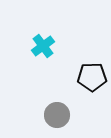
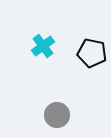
black pentagon: moved 24 px up; rotated 12 degrees clockwise
